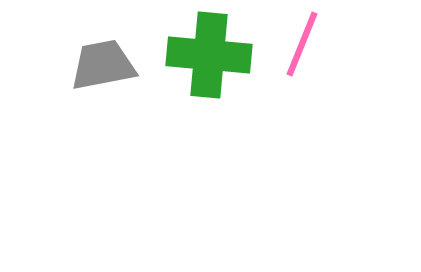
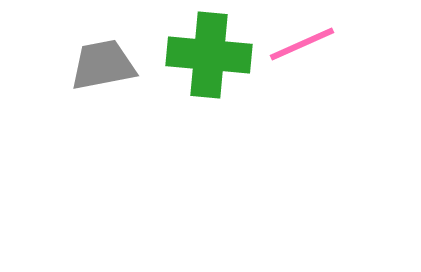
pink line: rotated 44 degrees clockwise
